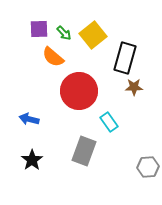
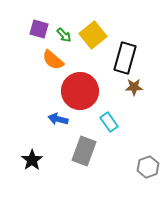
purple square: rotated 18 degrees clockwise
green arrow: moved 2 px down
orange semicircle: moved 3 px down
red circle: moved 1 px right
blue arrow: moved 29 px right
gray hexagon: rotated 15 degrees counterclockwise
